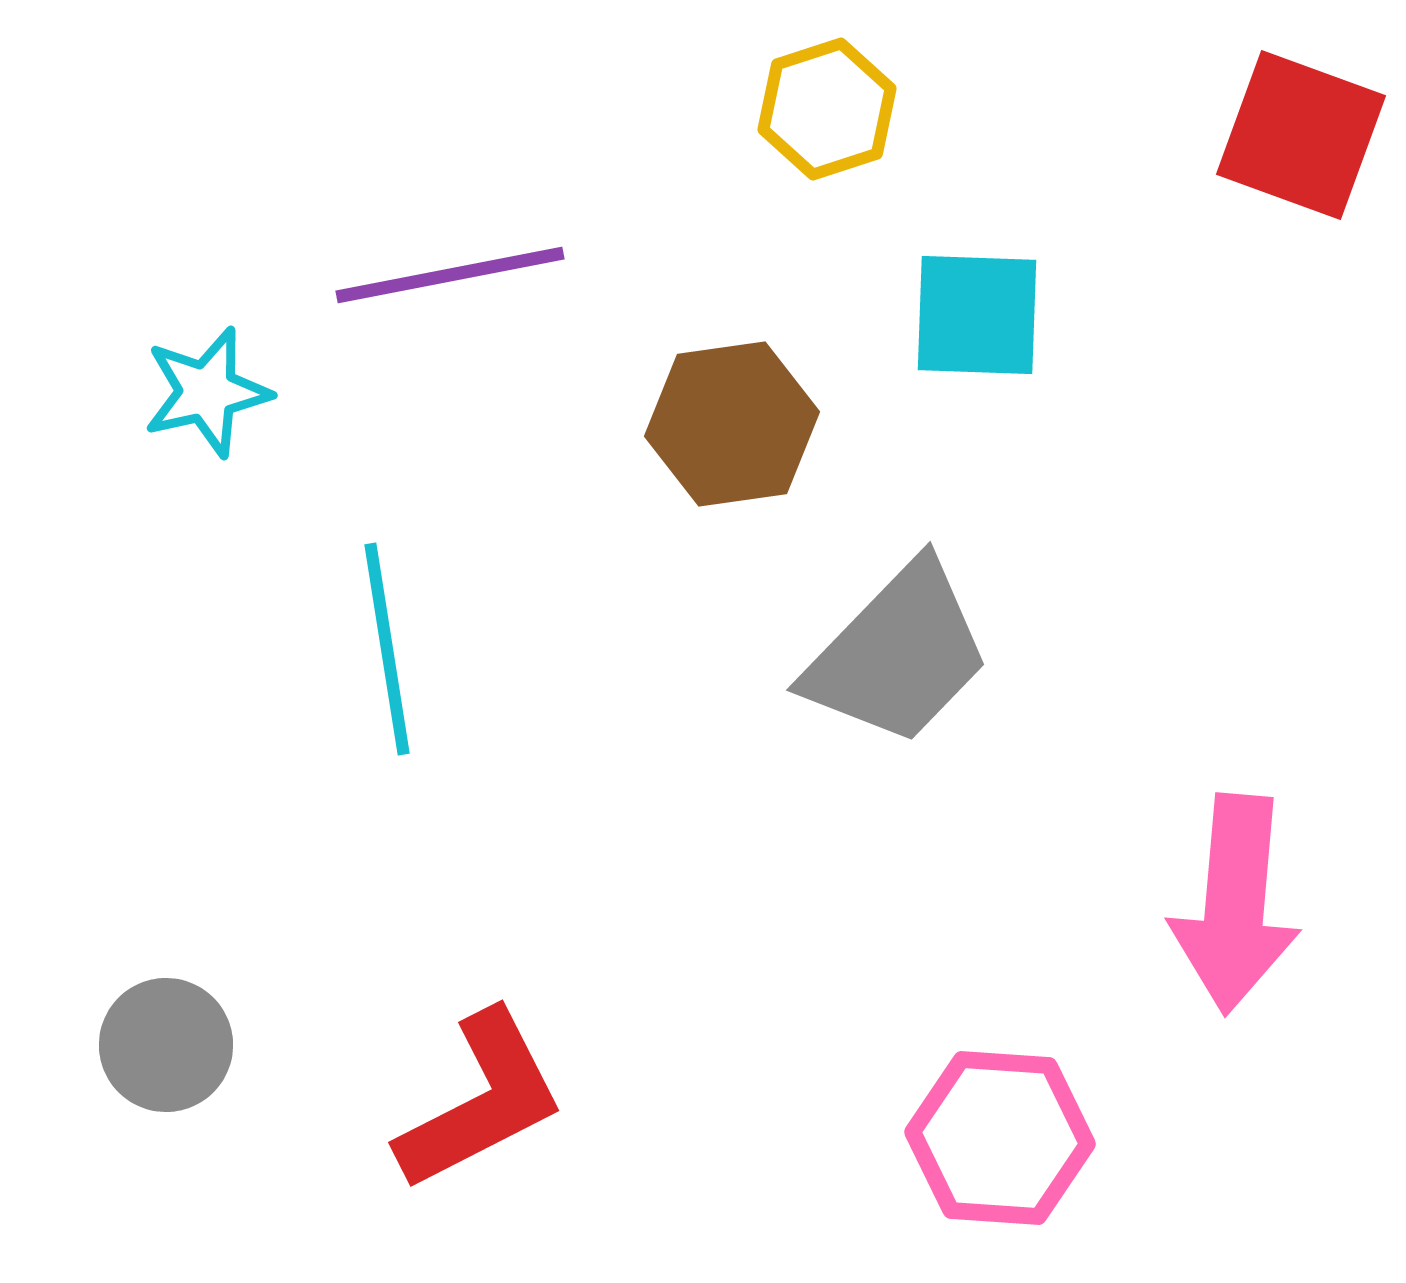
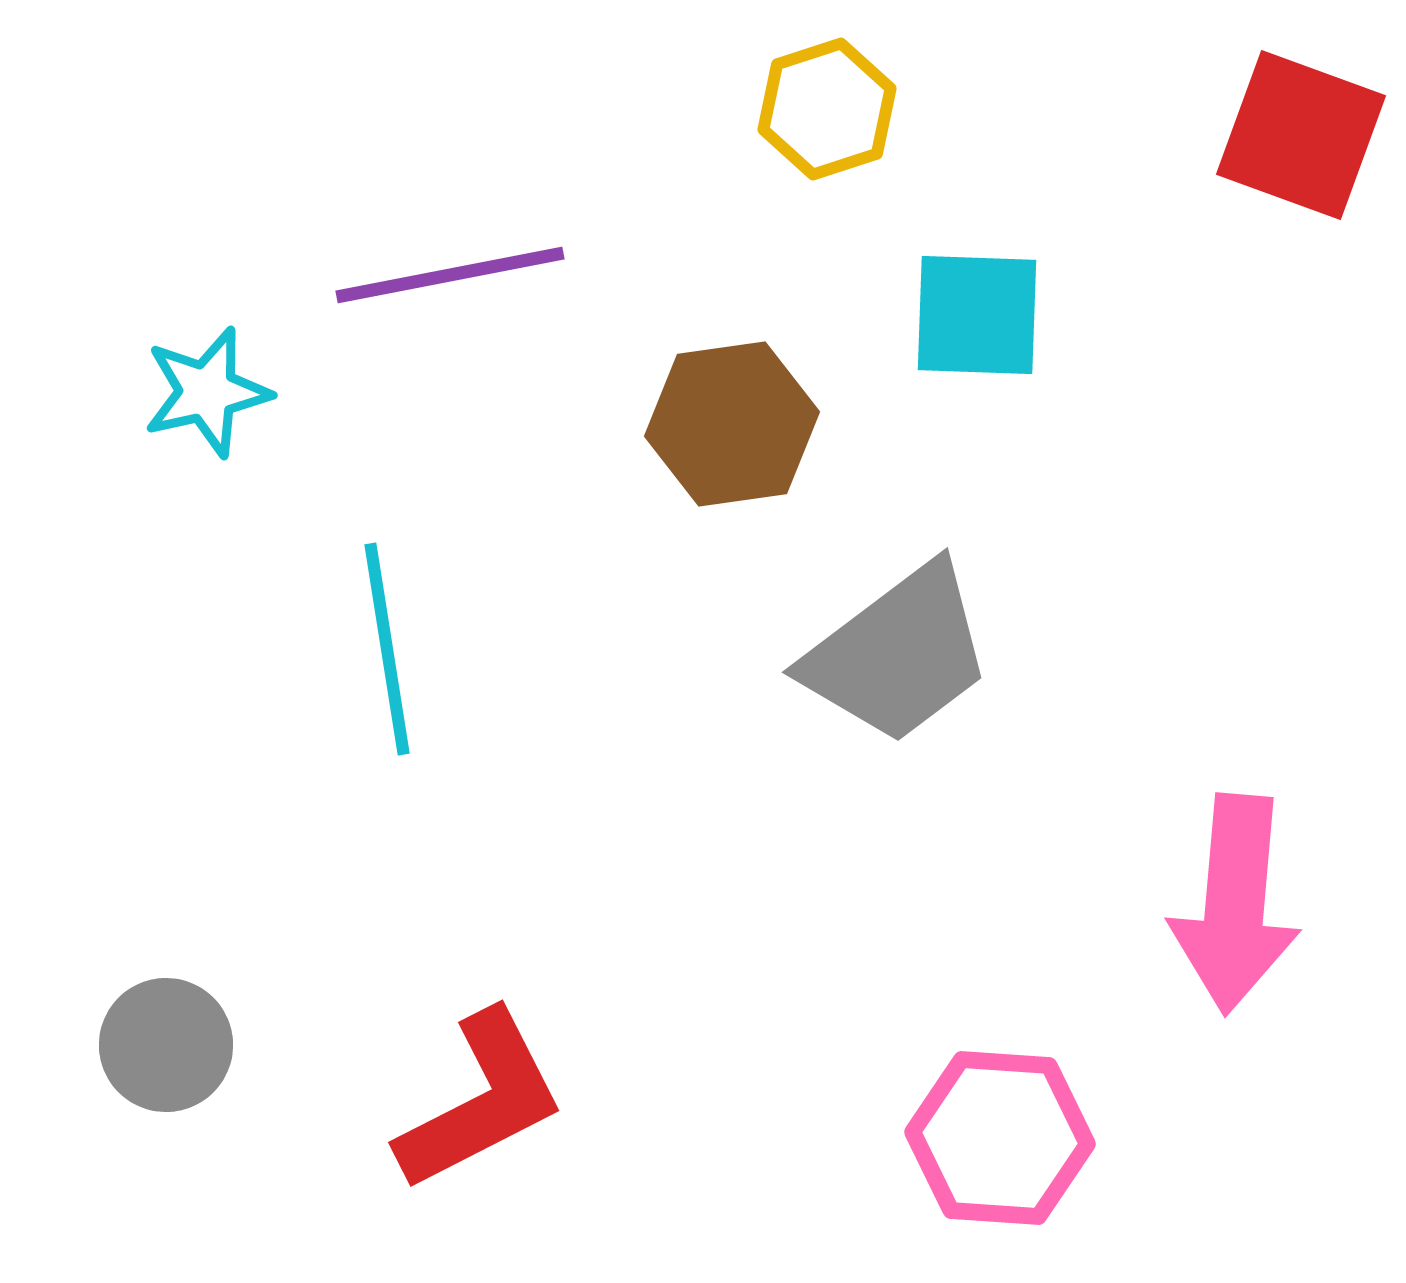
gray trapezoid: rotated 9 degrees clockwise
